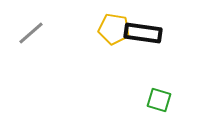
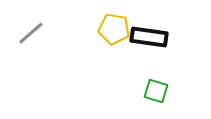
black rectangle: moved 6 px right, 4 px down
green square: moved 3 px left, 9 px up
